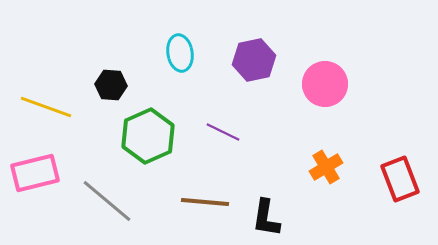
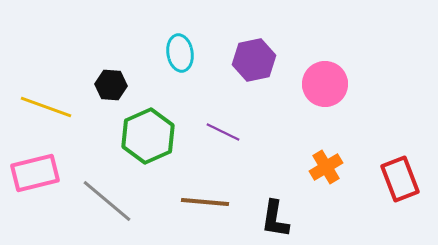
black L-shape: moved 9 px right, 1 px down
